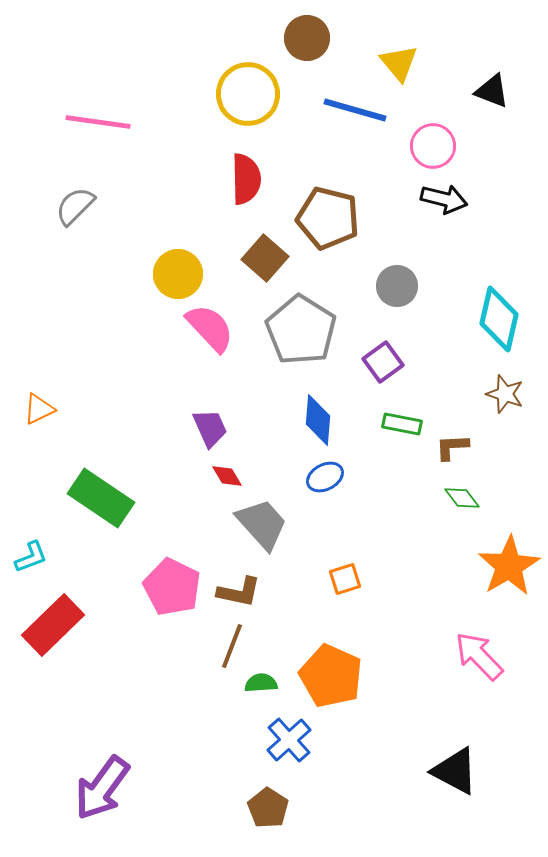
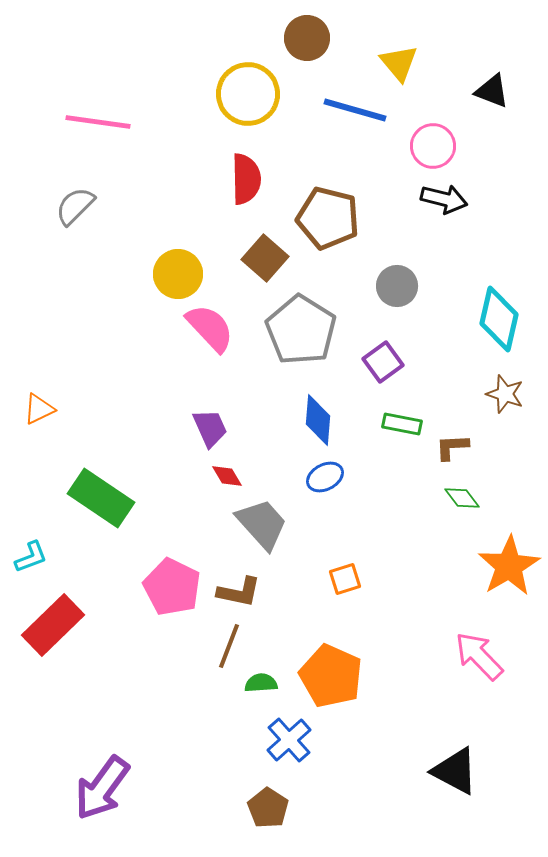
brown line at (232, 646): moved 3 px left
